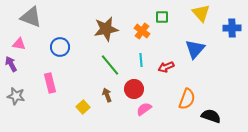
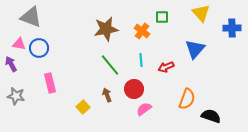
blue circle: moved 21 px left, 1 px down
